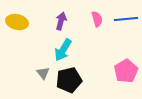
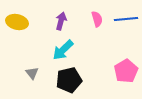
cyan arrow: rotated 15 degrees clockwise
gray triangle: moved 11 px left
